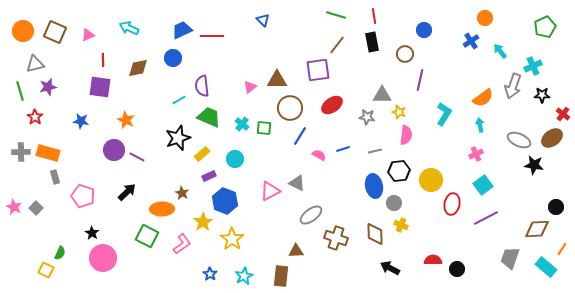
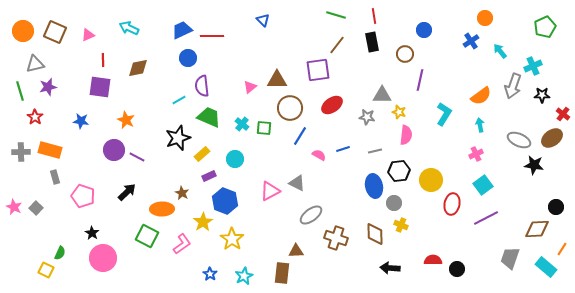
blue circle at (173, 58): moved 15 px right
orange semicircle at (483, 98): moved 2 px left, 2 px up
orange rectangle at (48, 153): moved 2 px right, 3 px up
black arrow at (390, 268): rotated 24 degrees counterclockwise
brown rectangle at (281, 276): moved 1 px right, 3 px up
